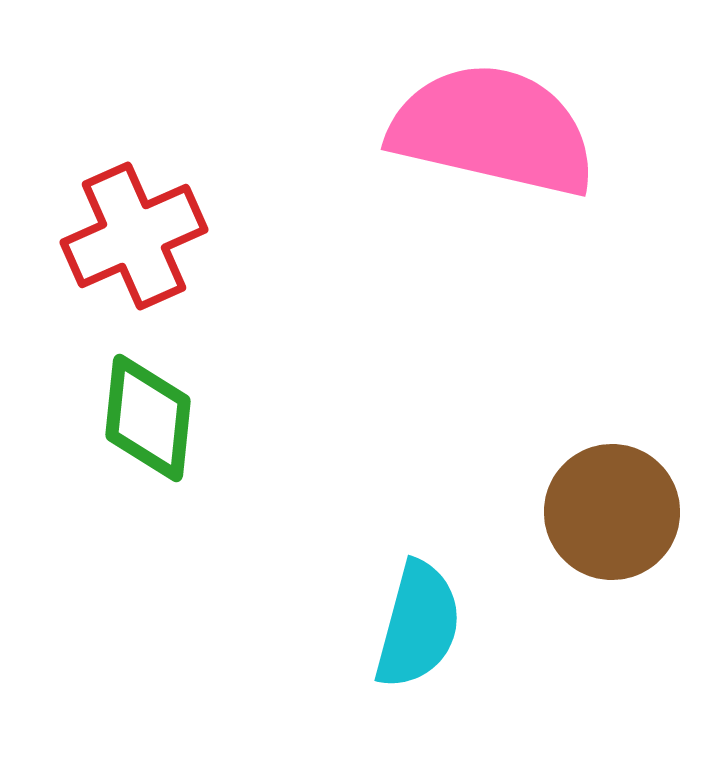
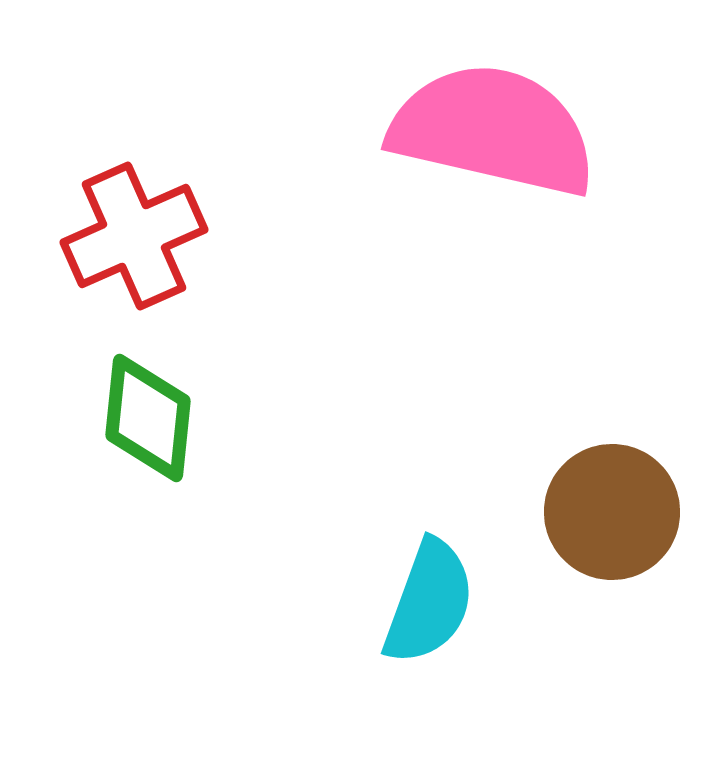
cyan semicircle: moved 11 px right, 23 px up; rotated 5 degrees clockwise
